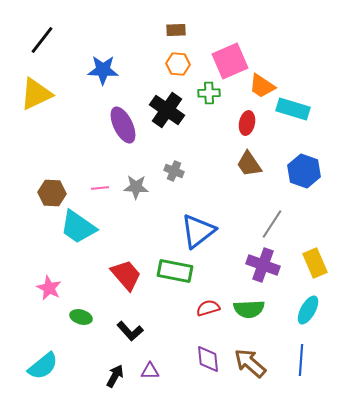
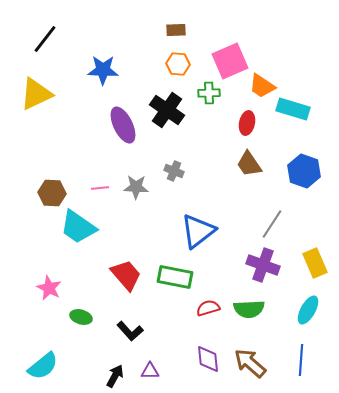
black line: moved 3 px right, 1 px up
green rectangle: moved 6 px down
